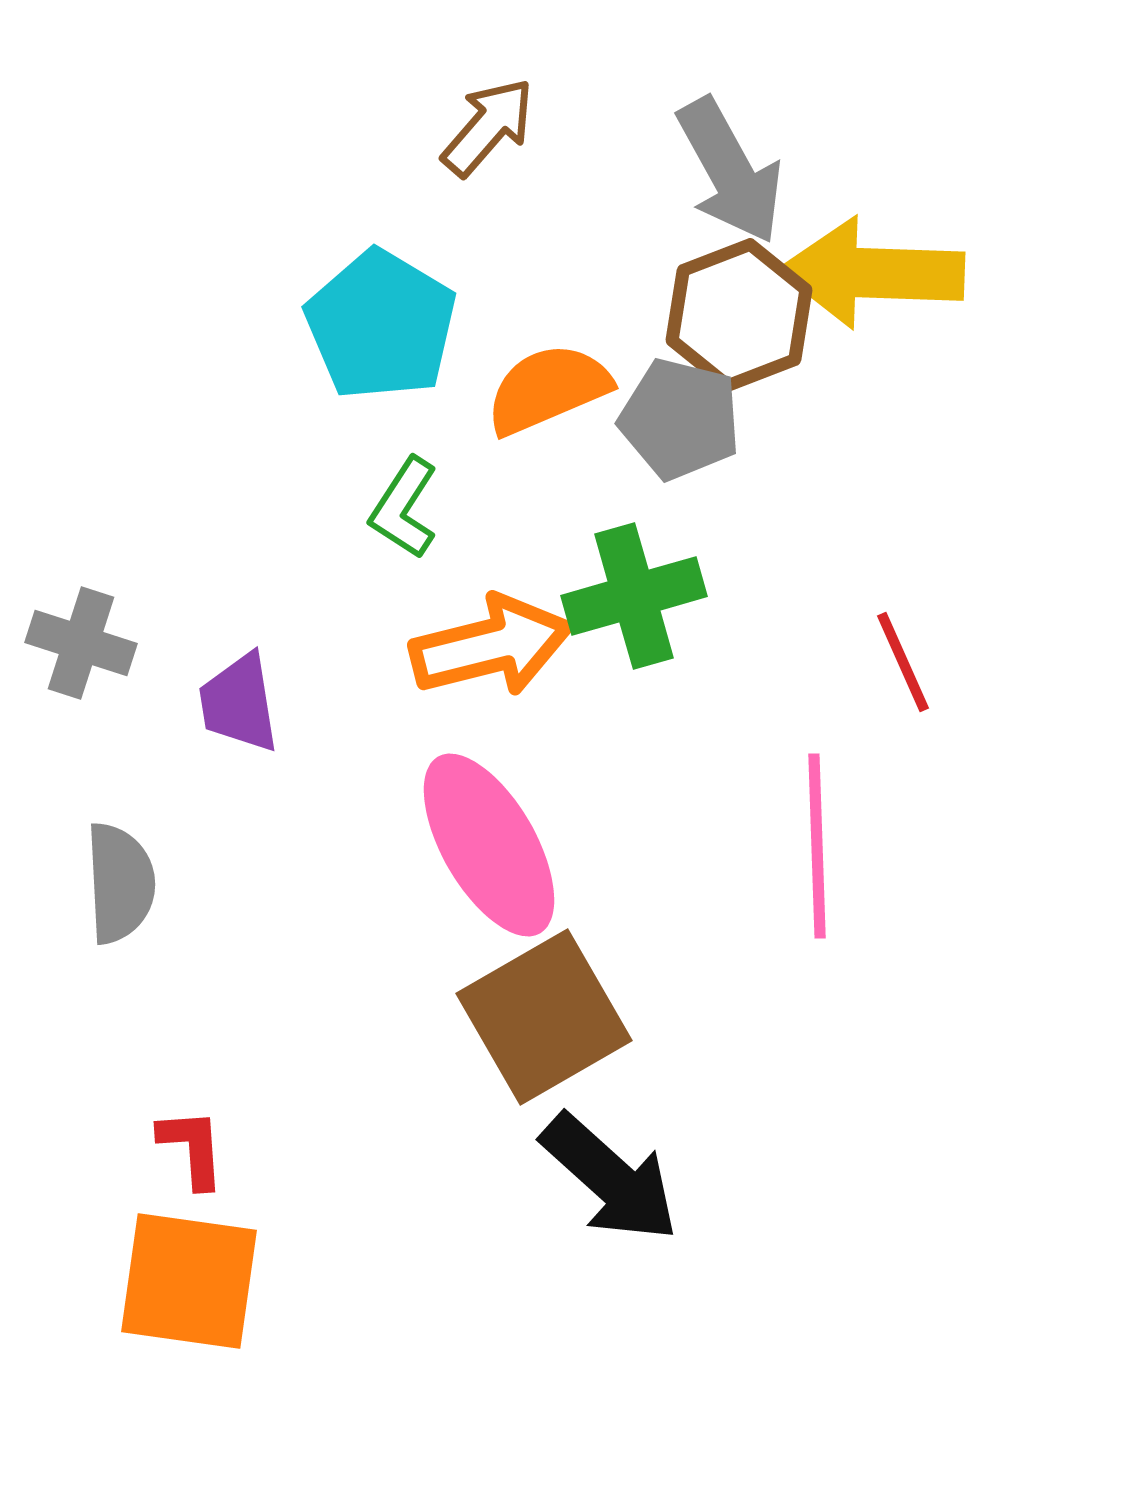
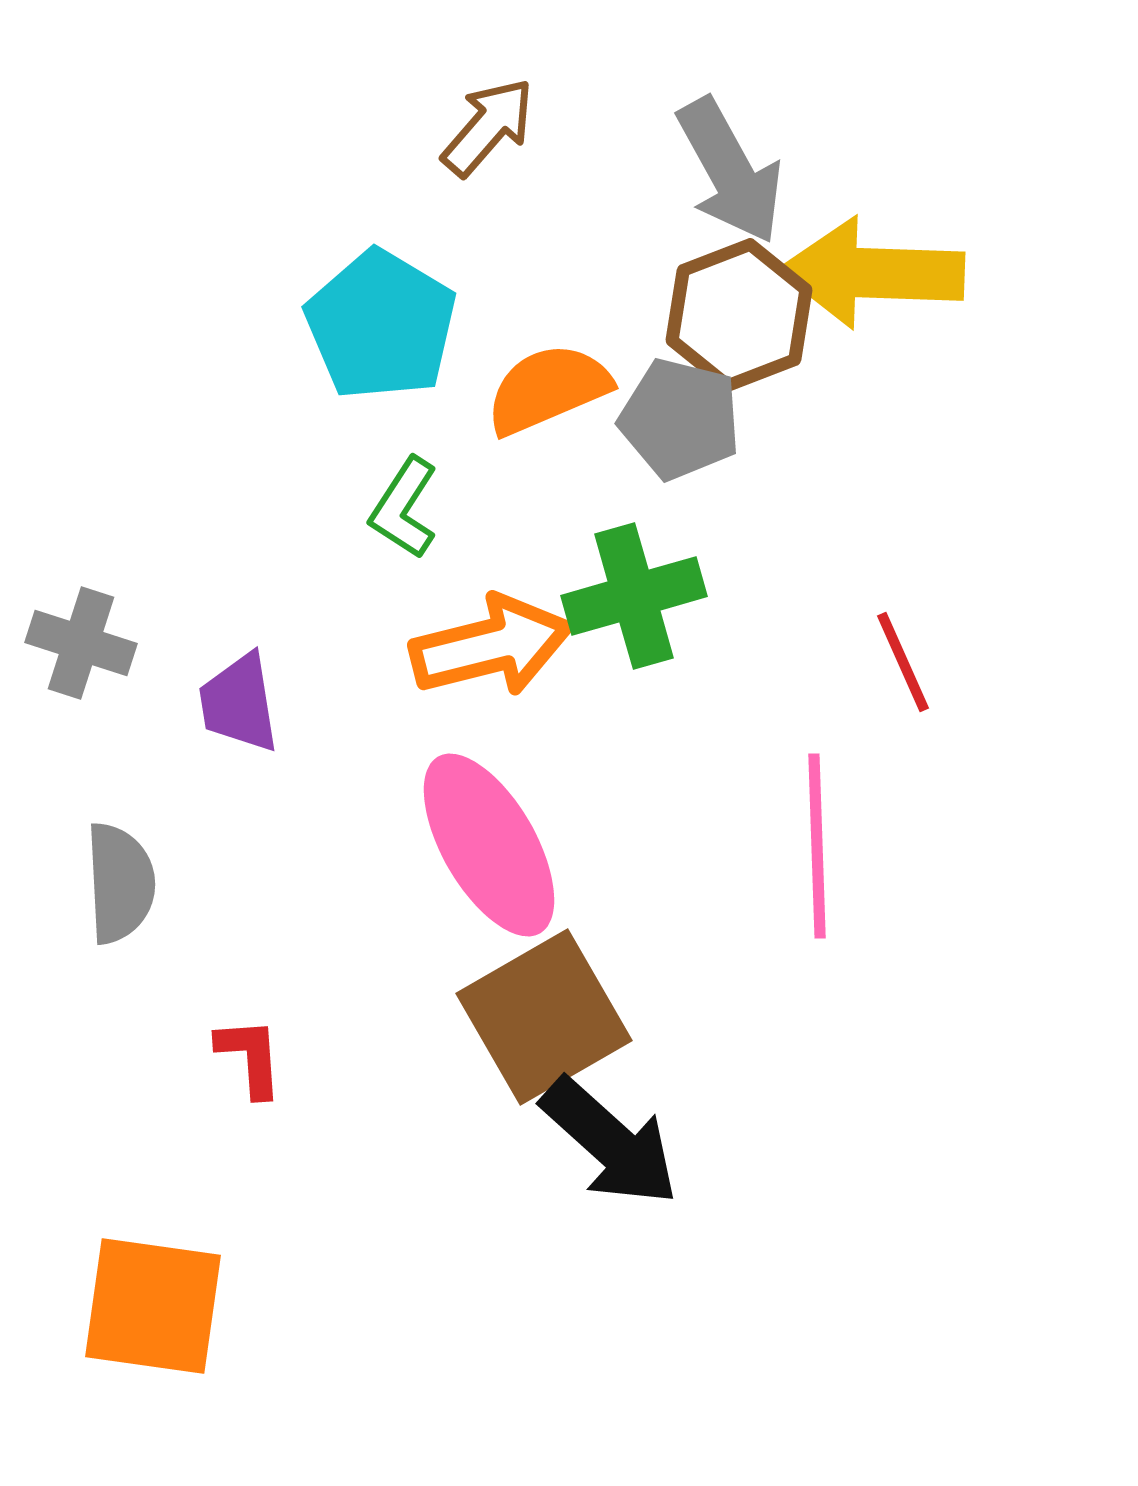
red L-shape: moved 58 px right, 91 px up
black arrow: moved 36 px up
orange square: moved 36 px left, 25 px down
